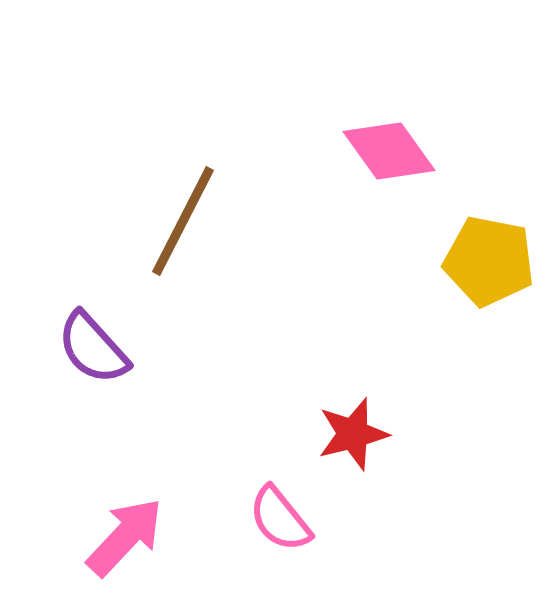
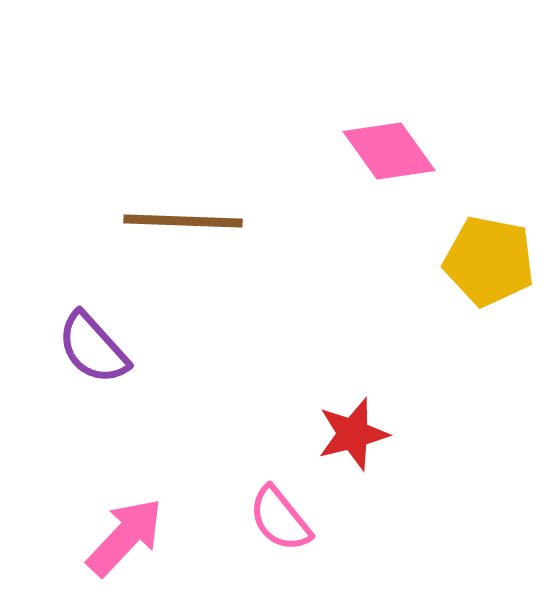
brown line: rotated 65 degrees clockwise
